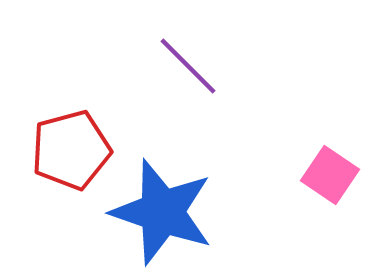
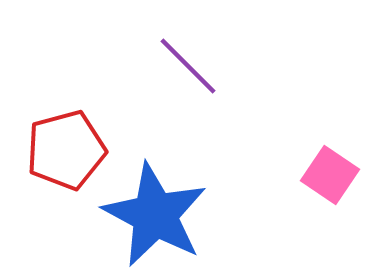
red pentagon: moved 5 px left
blue star: moved 7 px left, 3 px down; rotated 9 degrees clockwise
